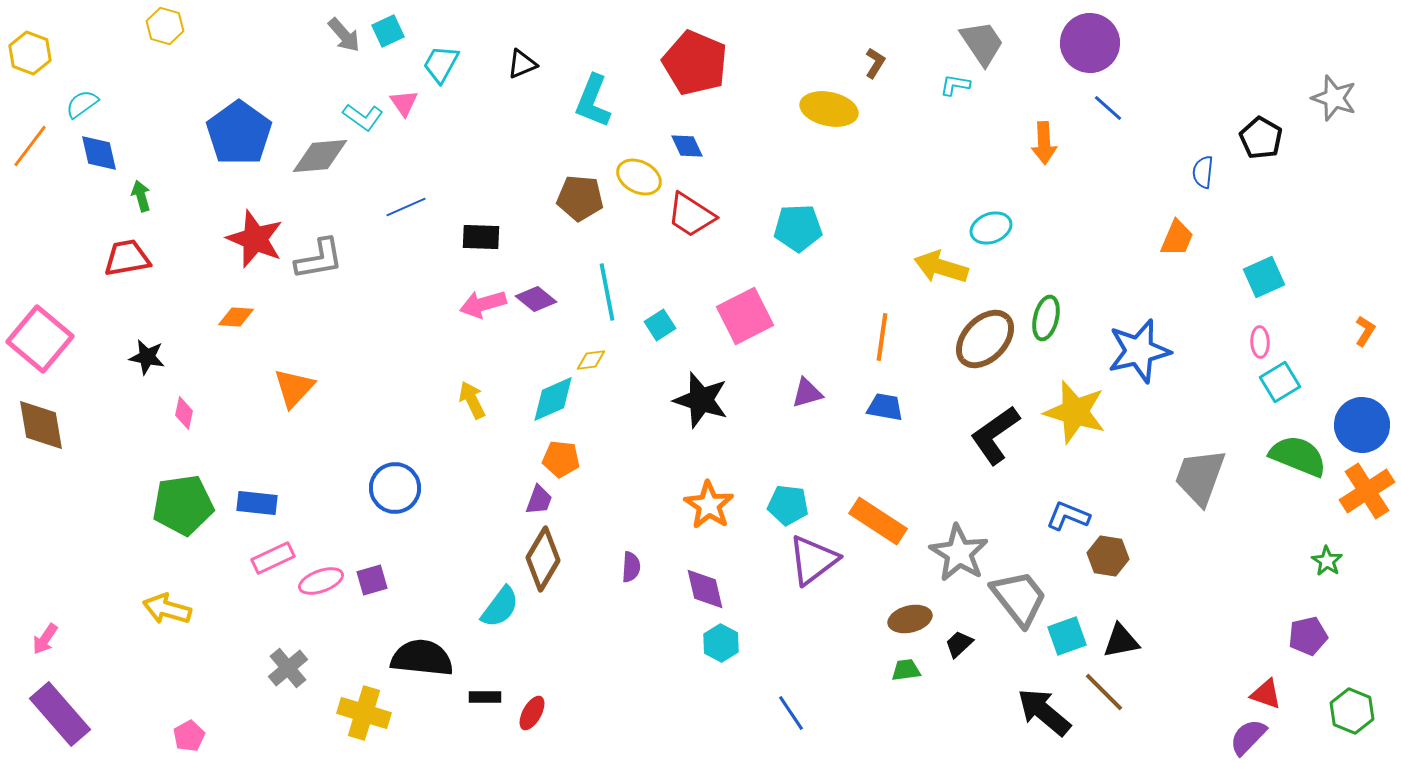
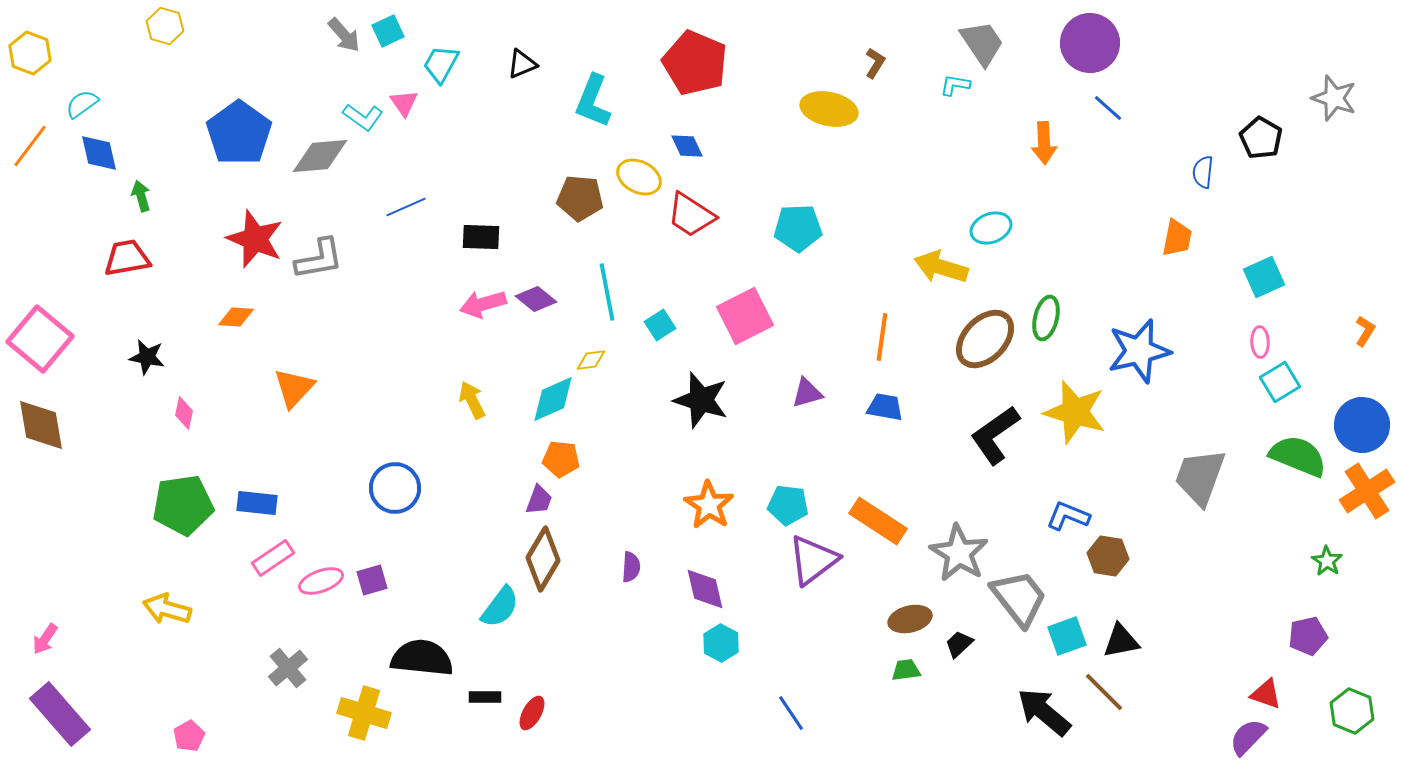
orange trapezoid at (1177, 238): rotated 12 degrees counterclockwise
pink rectangle at (273, 558): rotated 9 degrees counterclockwise
